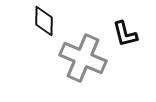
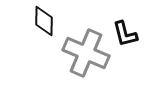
gray cross: moved 3 px right, 5 px up
